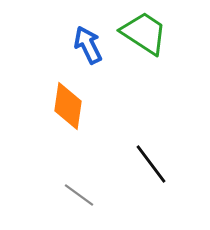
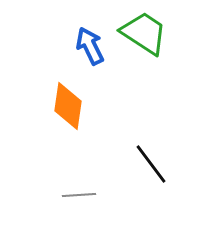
blue arrow: moved 2 px right, 1 px down
gray line: rotated 40 degrees counterclockwise
